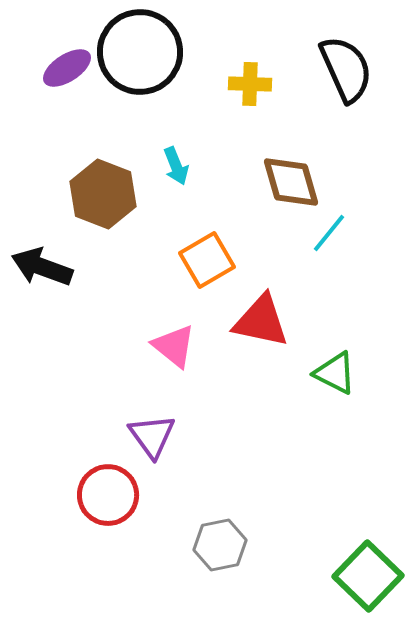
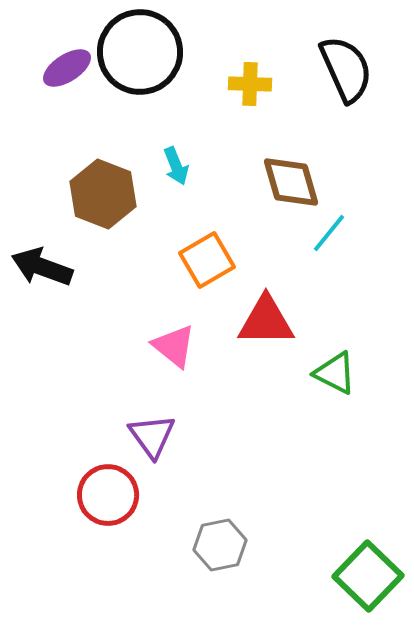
red triangle: moved 5 px right; rotated 12 degrees counterclockwise
